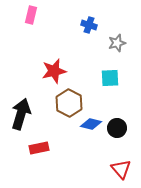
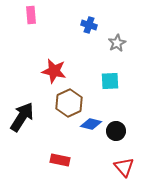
pink rectangle: rotated 18 degrees counterclockwise
gray star: rotated 12 degrees counterclockwise
red star: rotated 25 degrees clockwise
cyan square: moved 3 px down
brown hexagon: rotated 8 degrees clockwise
black arrow: moved 1 px right, 3 px down; rotated 16 degrees clockwise
black circle: moved 1 px left, 3 px down
red rectangle: moved 21 px right, 12 px down; rotated 24 degrees clockwise
red triangle: moved 3 px right, 2 px up
